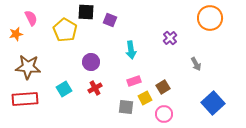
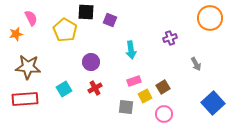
purple cross: rotated 24 degrees clockwise
yellow square: moved 2 px up
